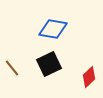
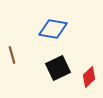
black square: moved 9 px right, 4 px down
brown line: moved 13 px up; rotated 24 degrees clockwise
